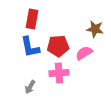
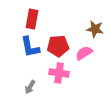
pink cross: rotated 12 degrees clockwise
